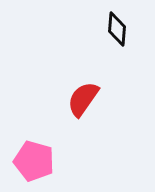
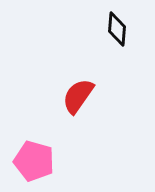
red semicircle: moved 5 px left, 3 px up
